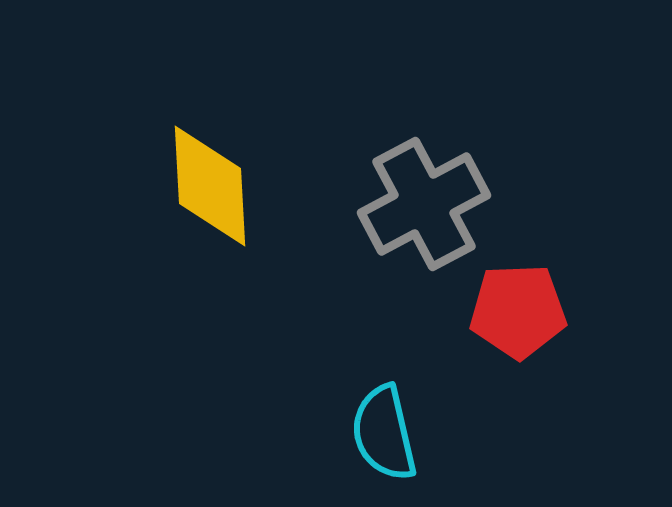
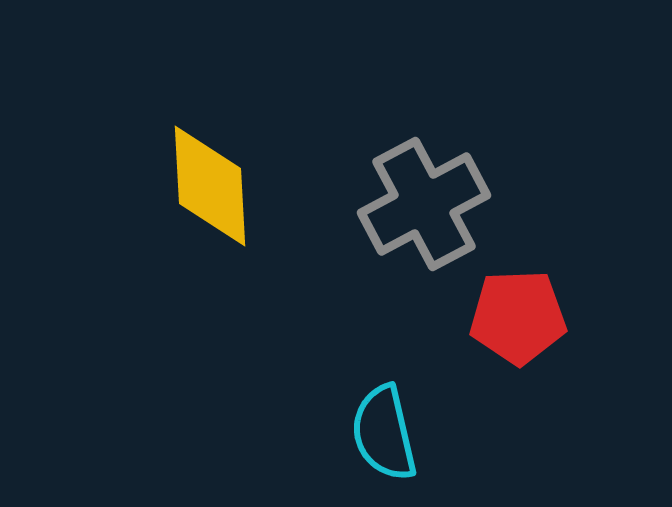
red pentagon: moved 6 px down
